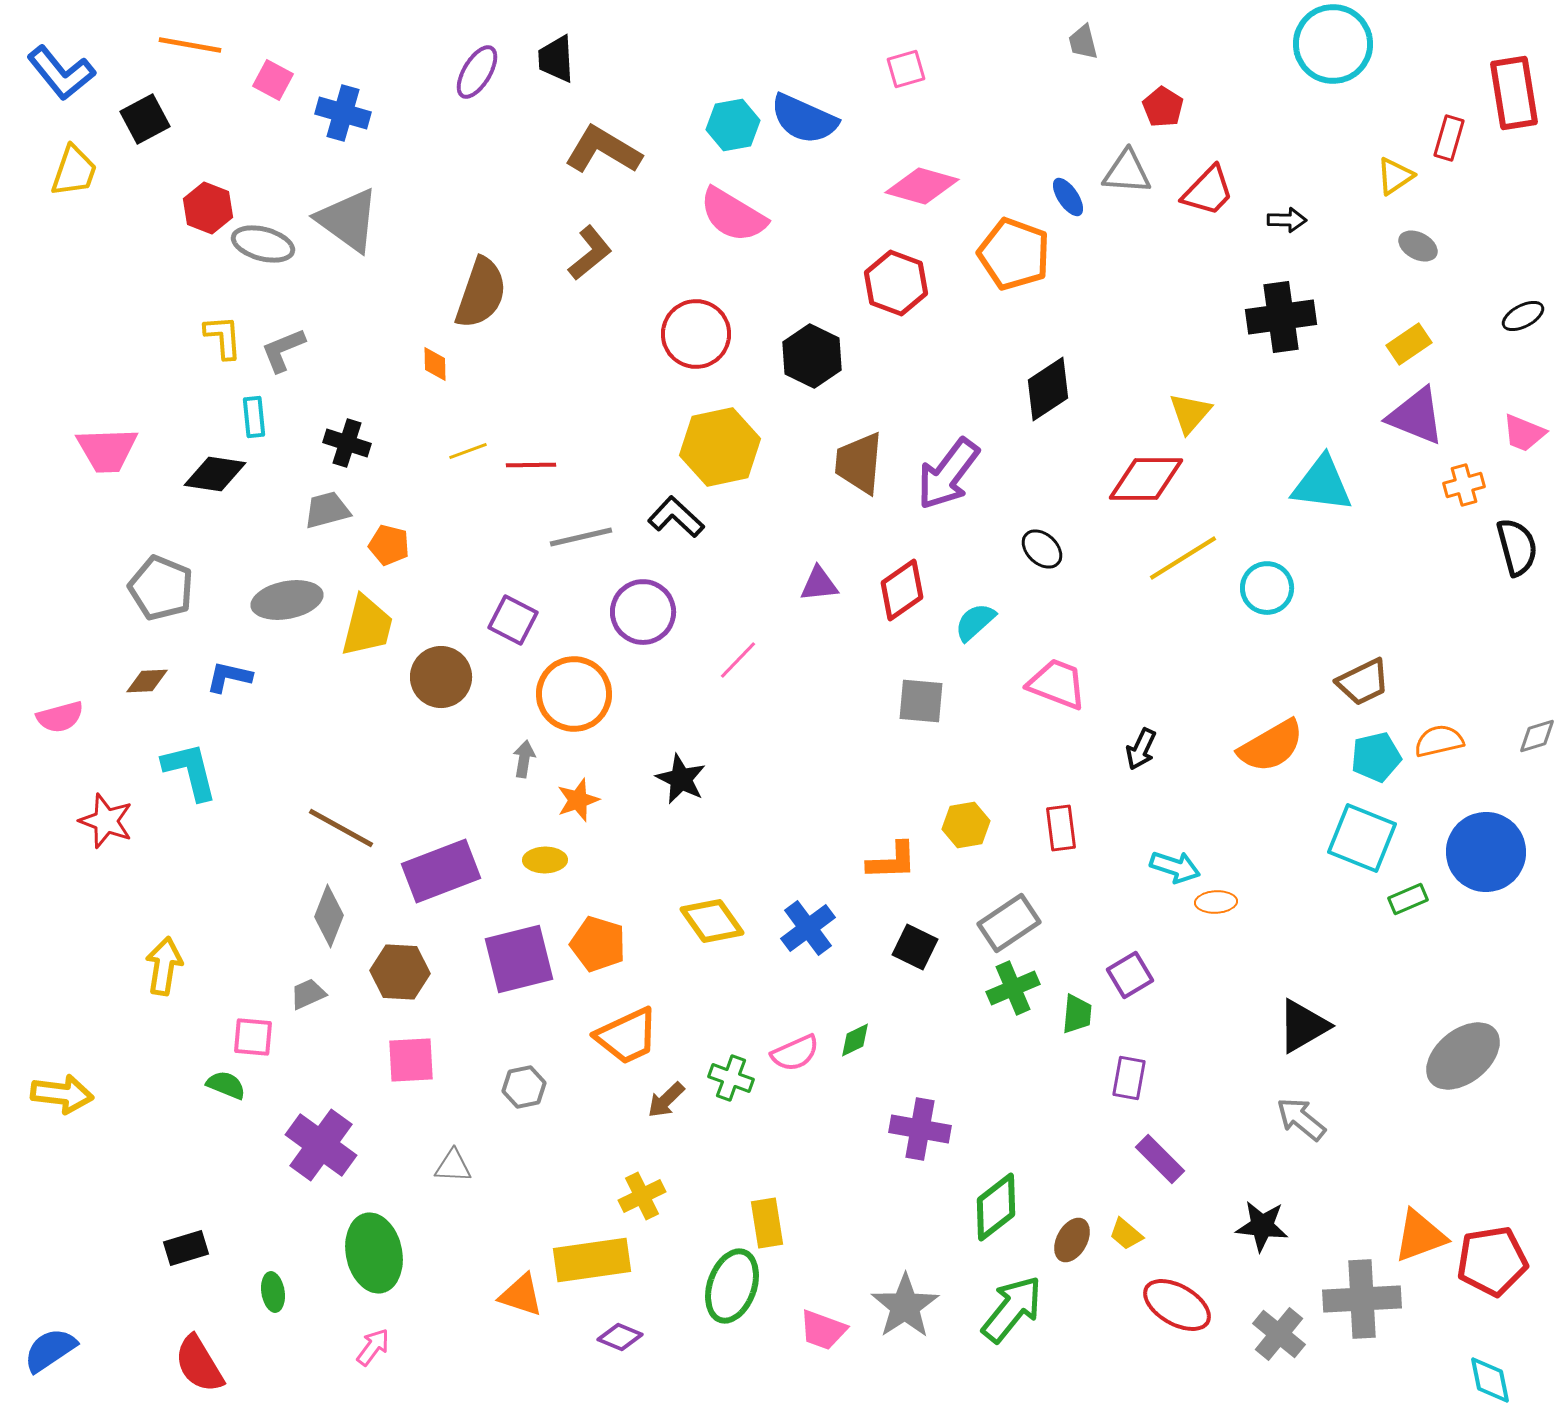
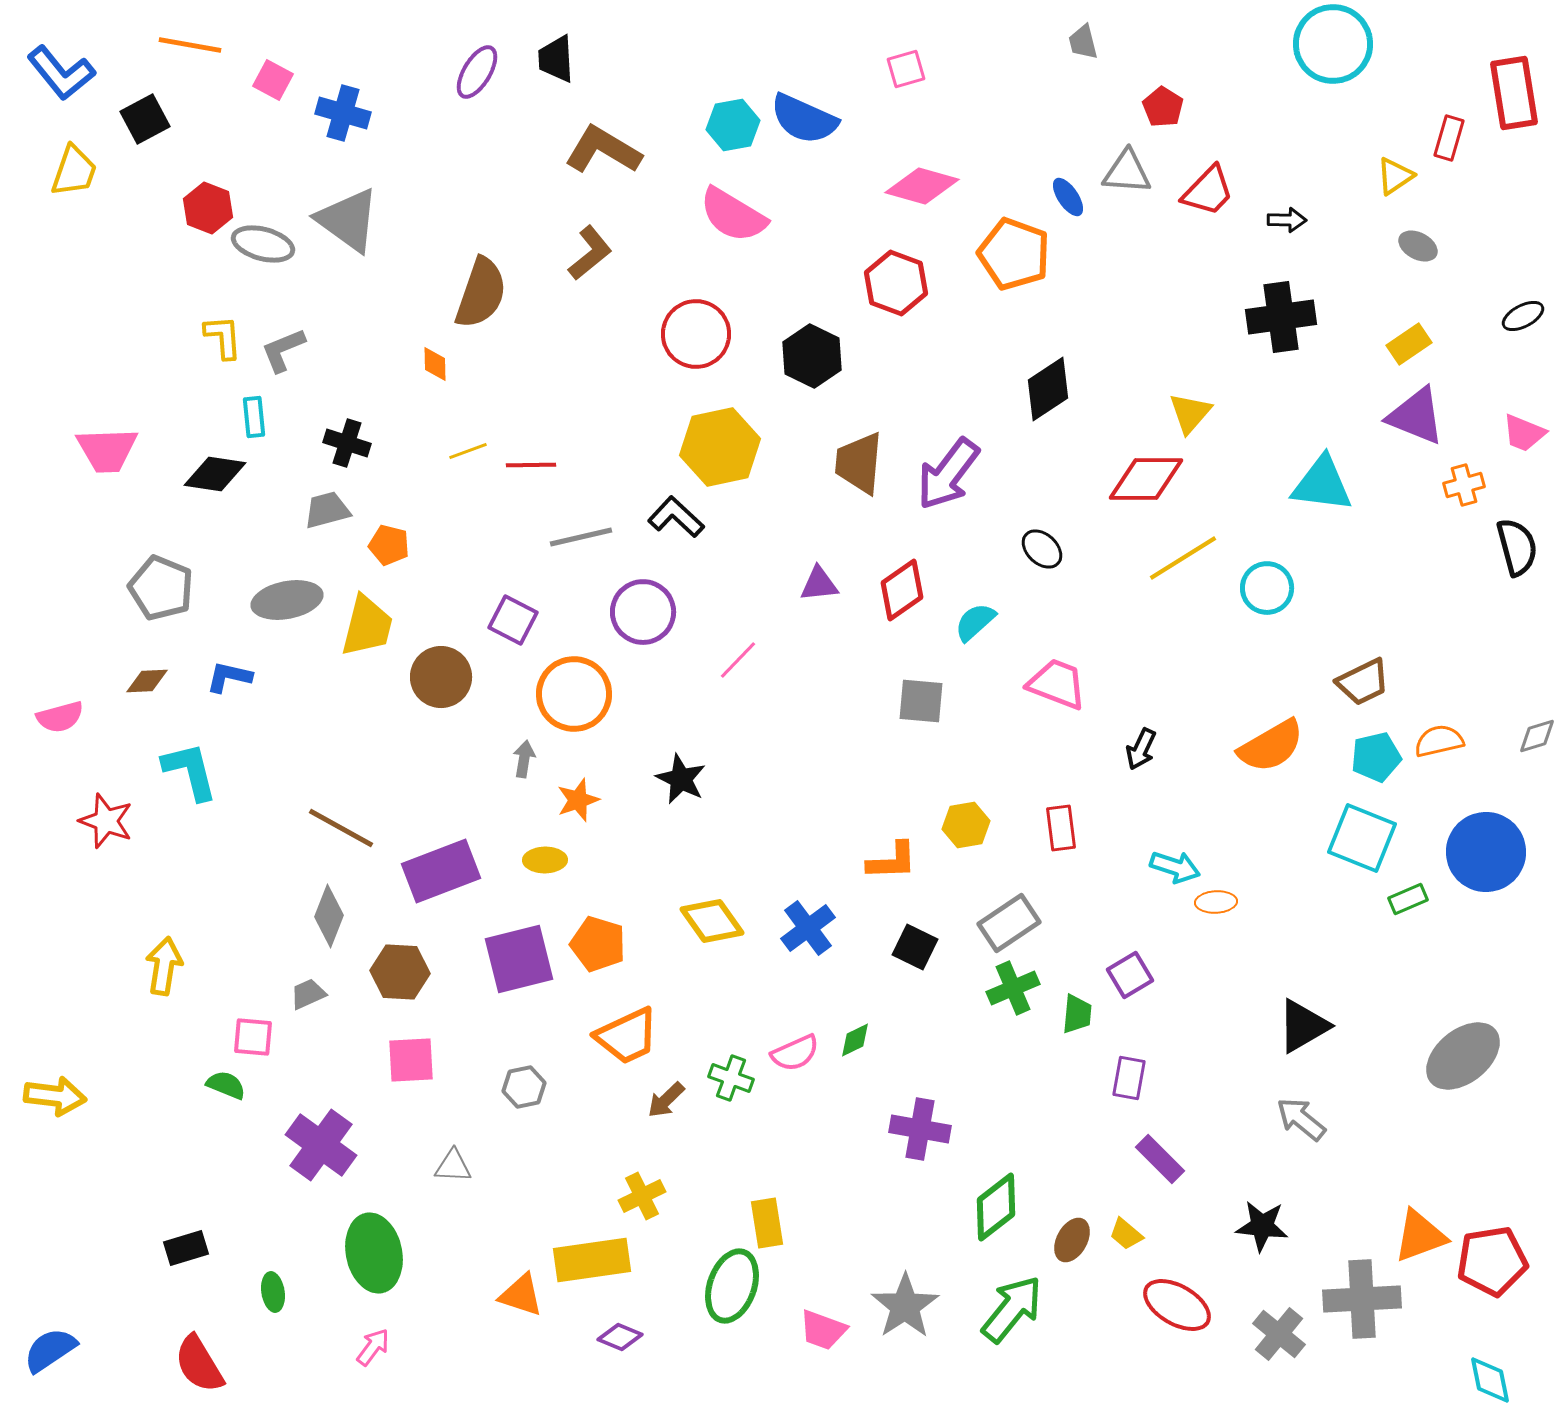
yellow arrow at (62, 1094): moved 7 px left, 2 px down
